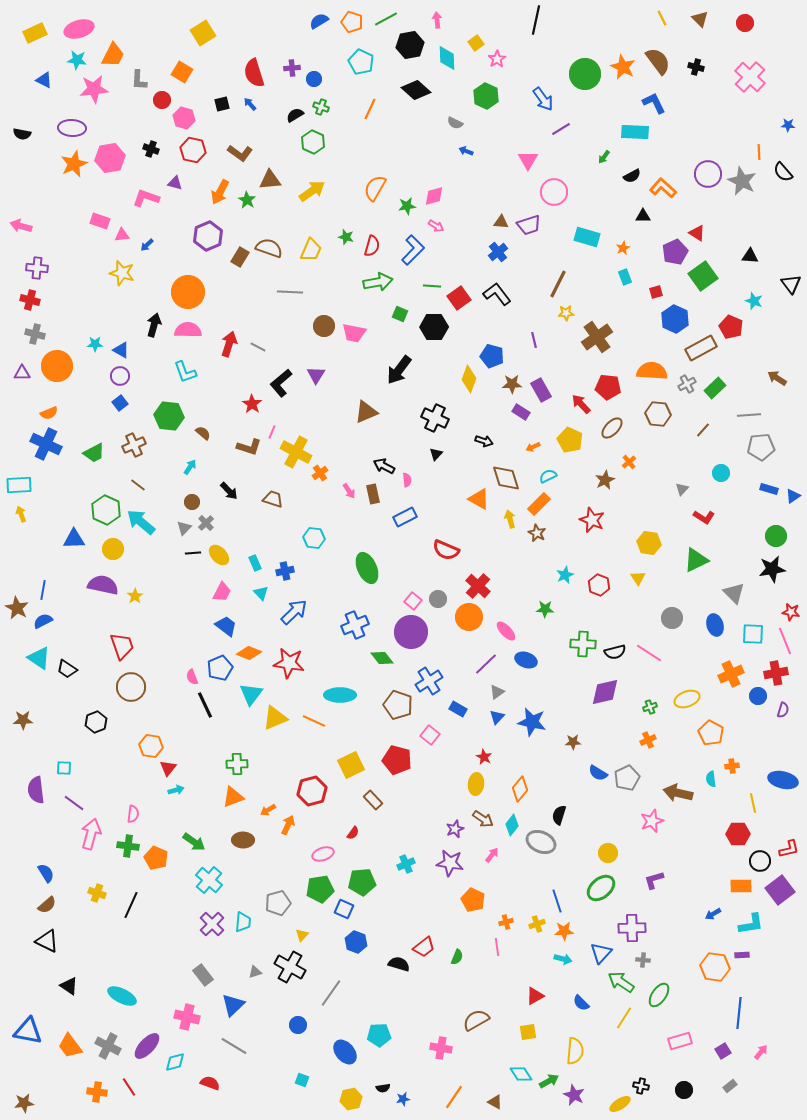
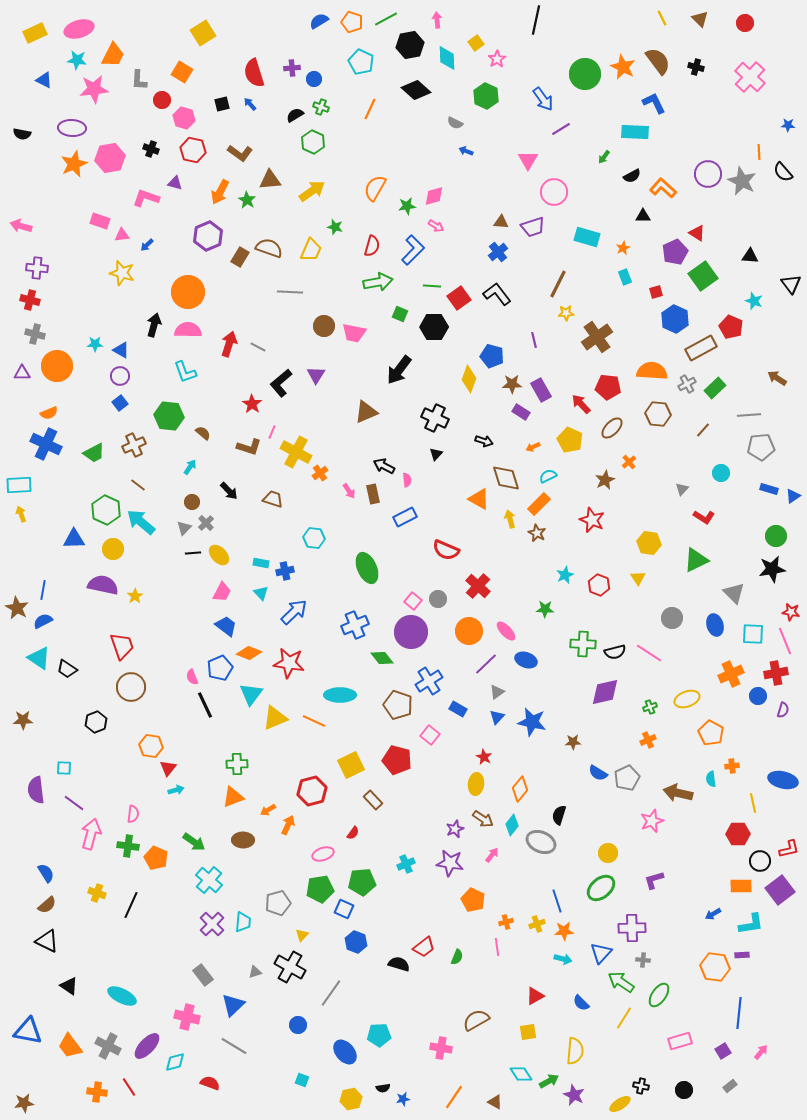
purple trapezoid at (529, 225): moved 4 px right, 2 px down
green star at (346, 237): moved 11 px left, 10 px up
cyan rectangle at (255, 563): moved 6 px right; rotated 56 degrees counterclockwise
orange circle at (469, 617): moved 14 px down
